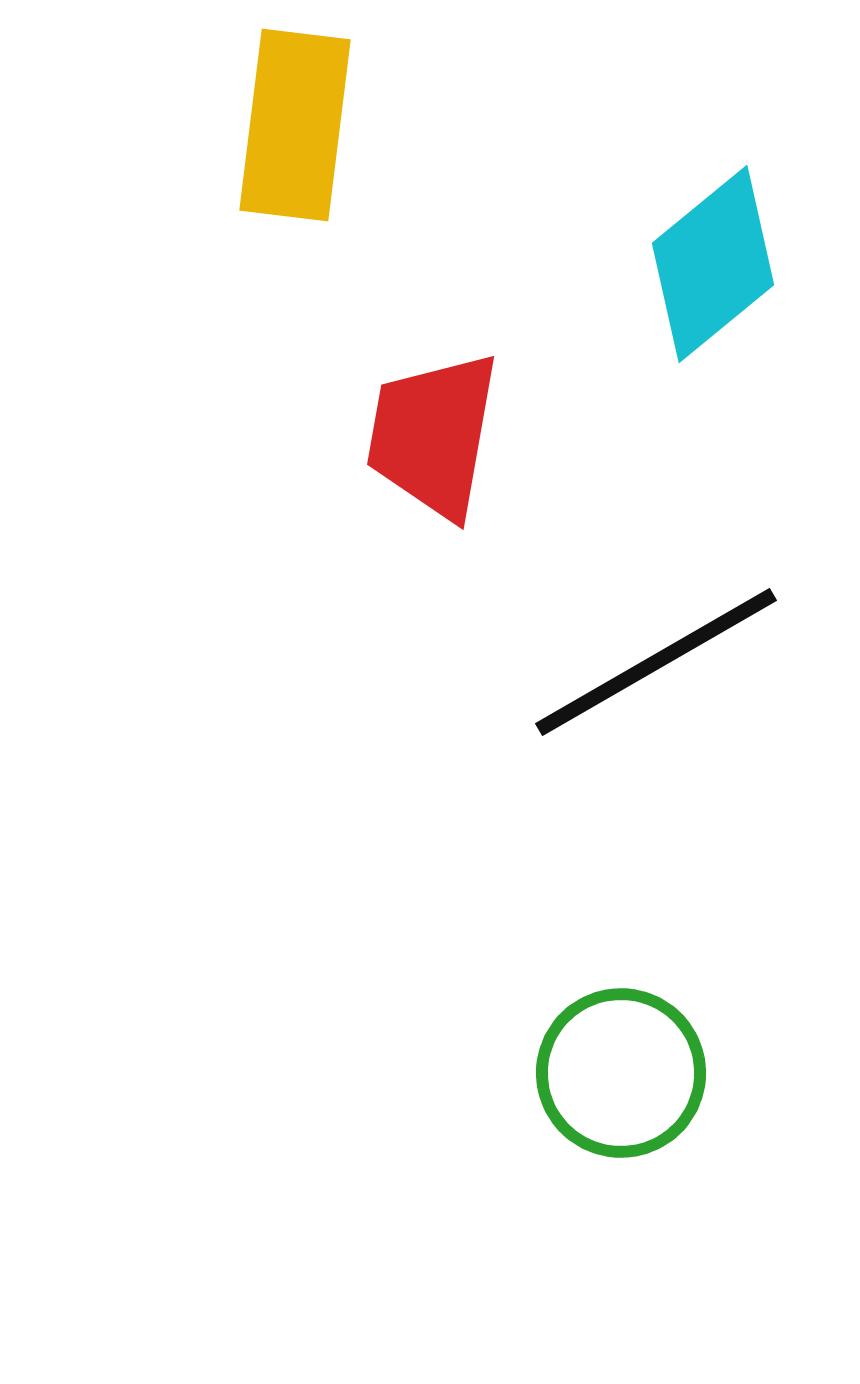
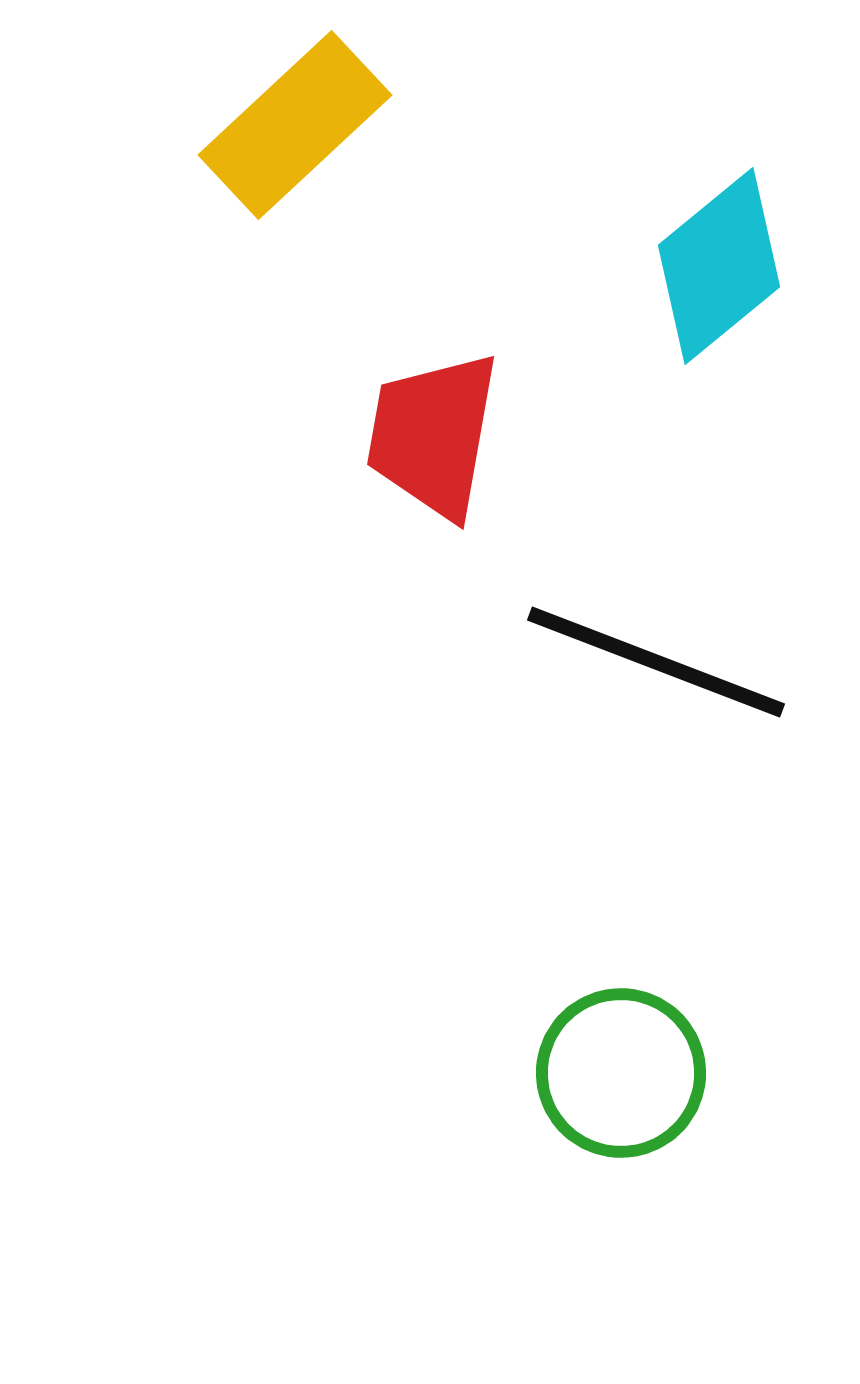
yellow rectangle: rotated 40 degrees clockwise
cyan diamond: moved 6 px right, 2 px down
black line: rotated 51 degrees clockwise
